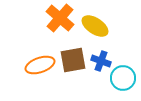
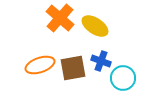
brown square: moved 8 px down
